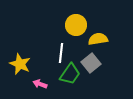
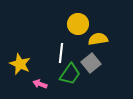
yellow circle: moved 2 px right, 1 px up
